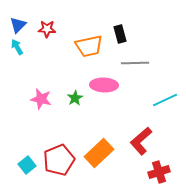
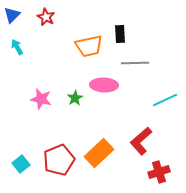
blue triangle: moved 6 px left, 10 px up
red star: moved 1 px left, 12 px up; rotated 24 degrees clockwise
black rectangle: rotated 12 degrees clockwise
cyan square: moved 6 px left, 1 px up
